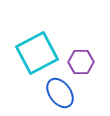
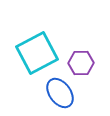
purple hexagon: moved 1 px down
